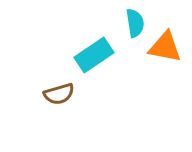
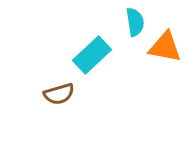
cyan semicircle: moved 1 px up
cyan rectangle: moved 2 px left; rotated 9 degrees counterclockwise
